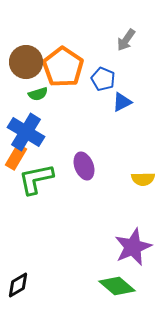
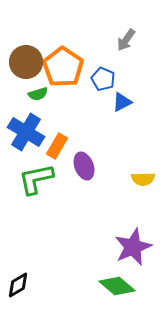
orange rectangle: moved 41 px right, 11 px up
